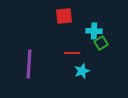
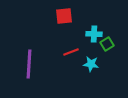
cyan cross: moved 3 px down
green square: moved 6 px right, 1 px down
red line: moved 1 px left, 1 px up; rotated 21 degrees counterclockwise
cyan star: moved 9 px right, 7 px up; rotated 28 degrees clockwise
